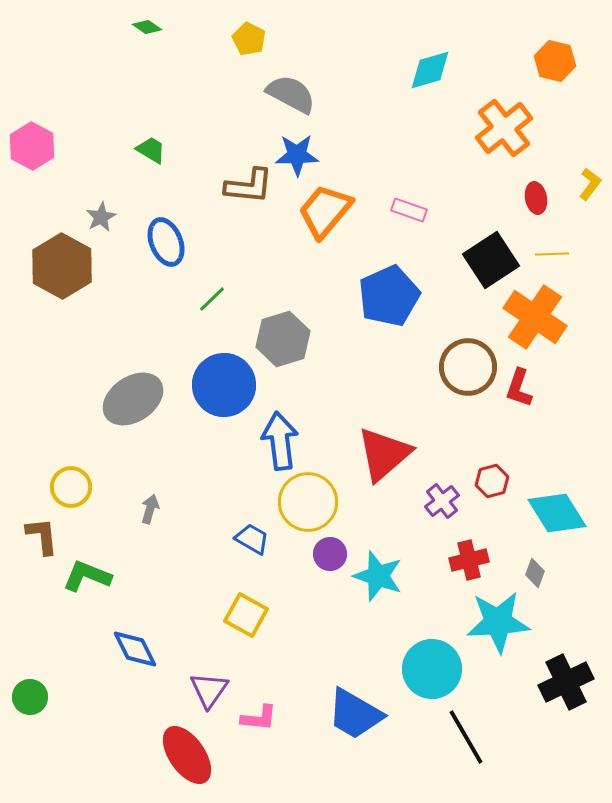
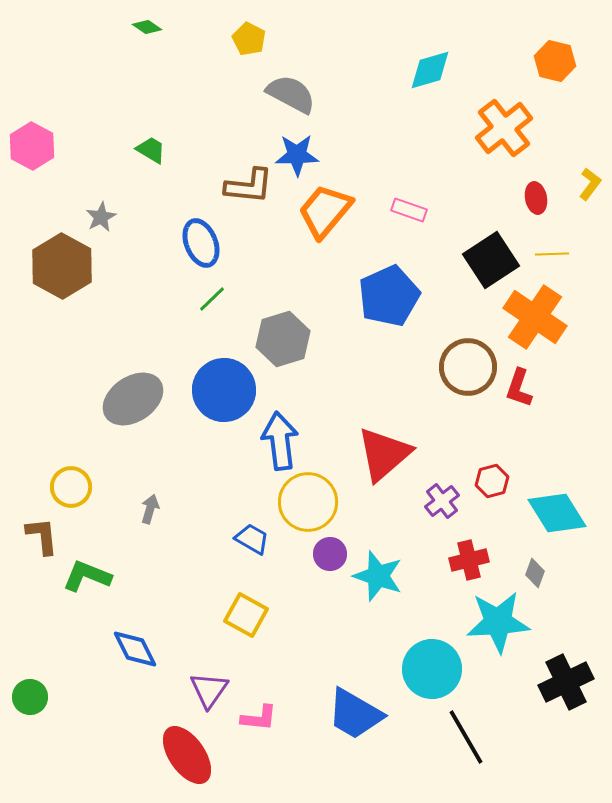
blue ellipse at (166, 242): moved 35 px right, 1 px down
blue circle at (224, 385): moved 5 px down
